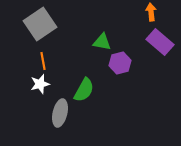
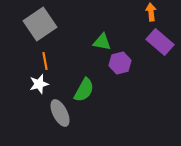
orange line: moved 2 px right
white star: moved 1 px left
gray ellipse: rotated 40 degrees counterclockwise
